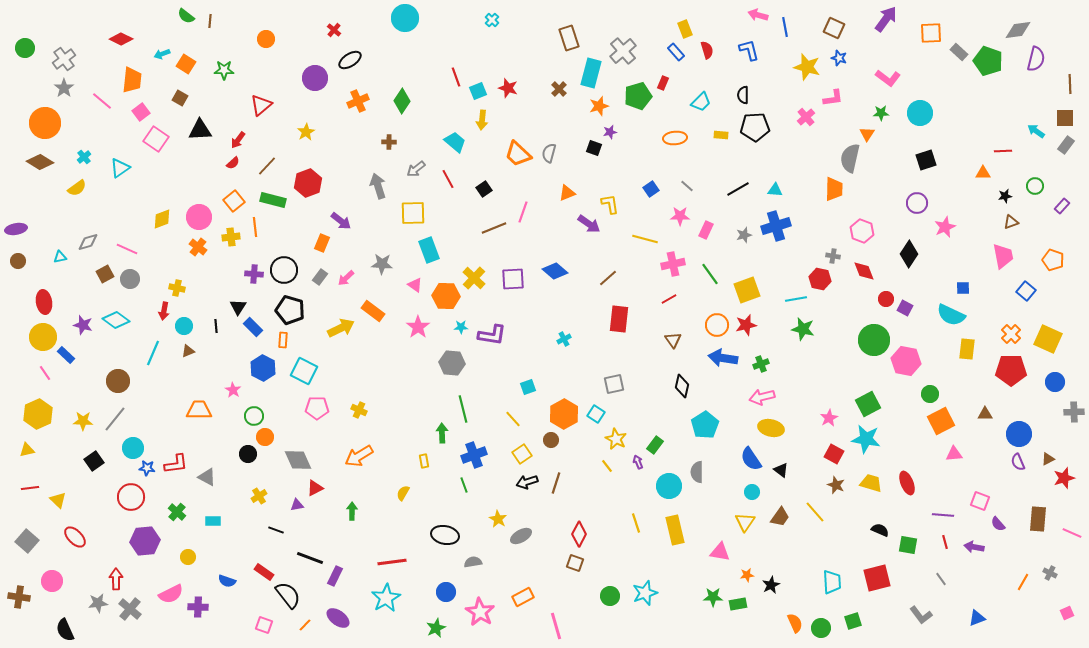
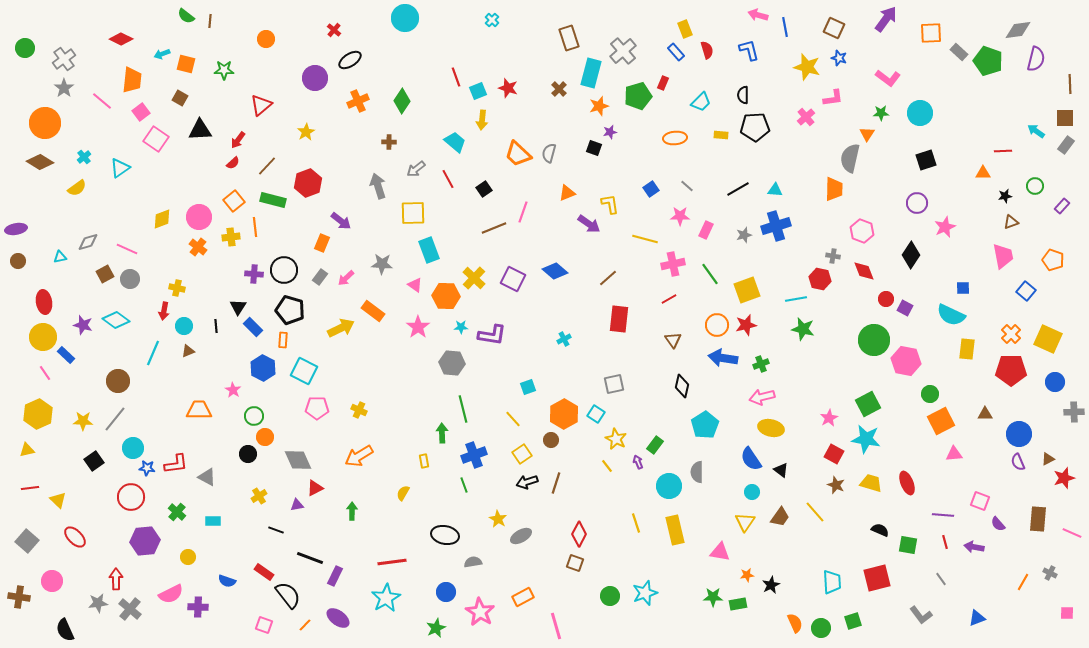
orange square at (186, 64): rotated 18 degrees counterclockwise
black diamond at (909, 254): moved 2 px right, 1 px down
purple square at (513, 279): rotated 30 degrees clockwise
pink square at (1067, 613): rotated 24 degrees clockwise
